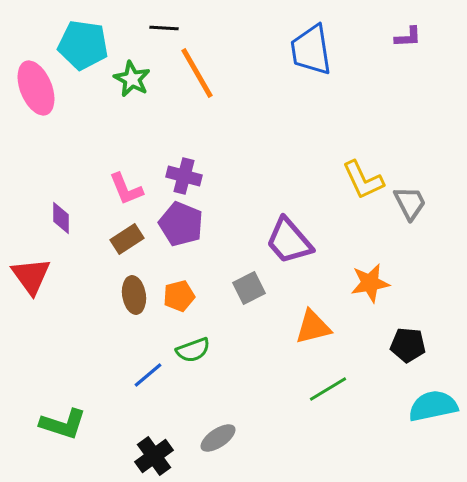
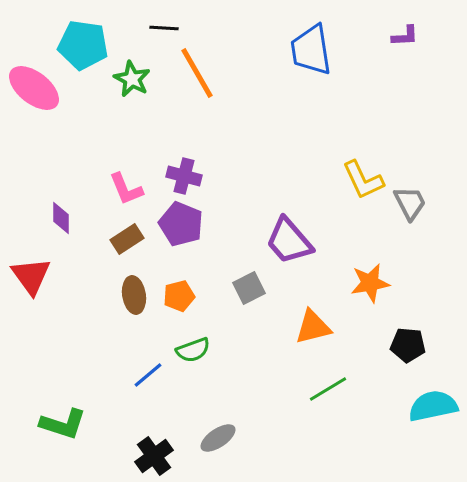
purple L-shape: moved 3 px left, 1 px up
pink ellipse: moved 2 px left; rotated 30 degrees counterclockwise
